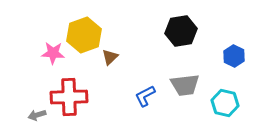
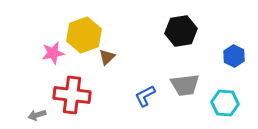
pink star: rotated 15 degrees counterclockwise
brown triangle: moved 3 px left
red cross: moved 3 px right, 2 px up; rotated 9 degrees clockwise
cyan hexagon: rotated 8 degrees counterclockwise
